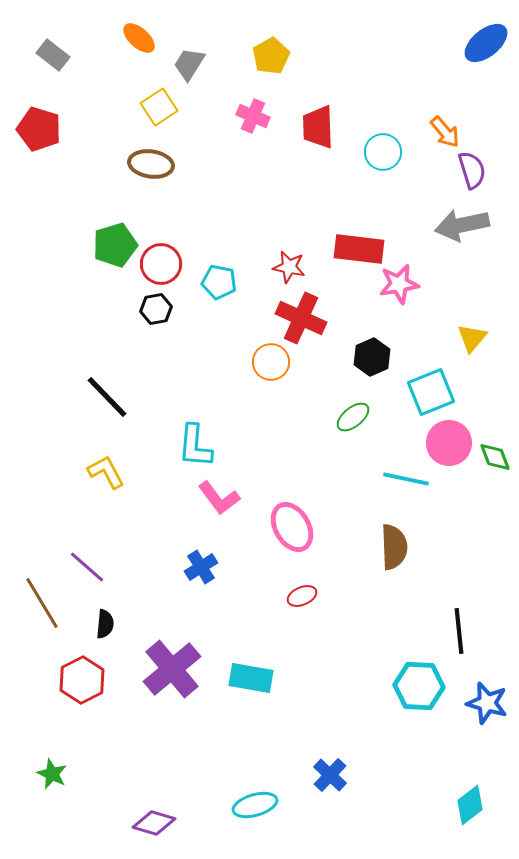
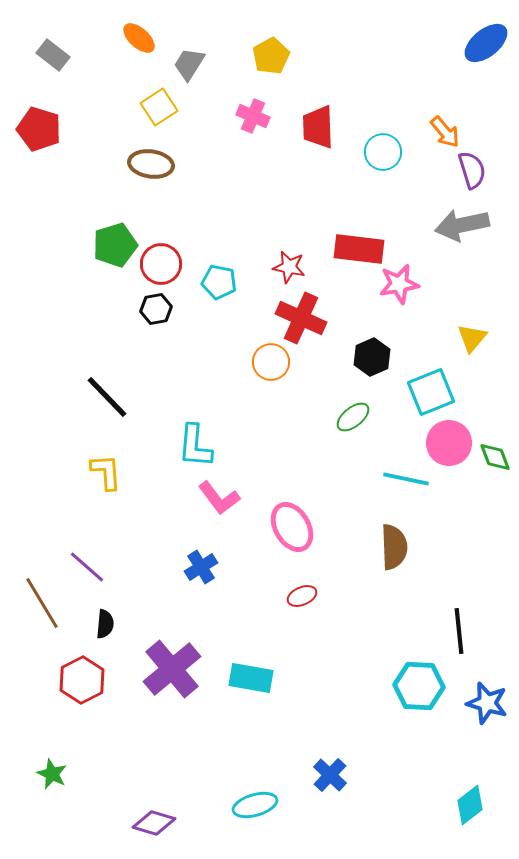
yellow L-shape at (106, 472): rotated 24 degrees clockwise
